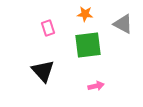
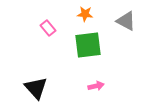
gray triangle: moved 3 px right, 3 px up
pink rectangle: rotated 21 degrees counterclockwise
black triangle: moved 7 px left, 17 px down
